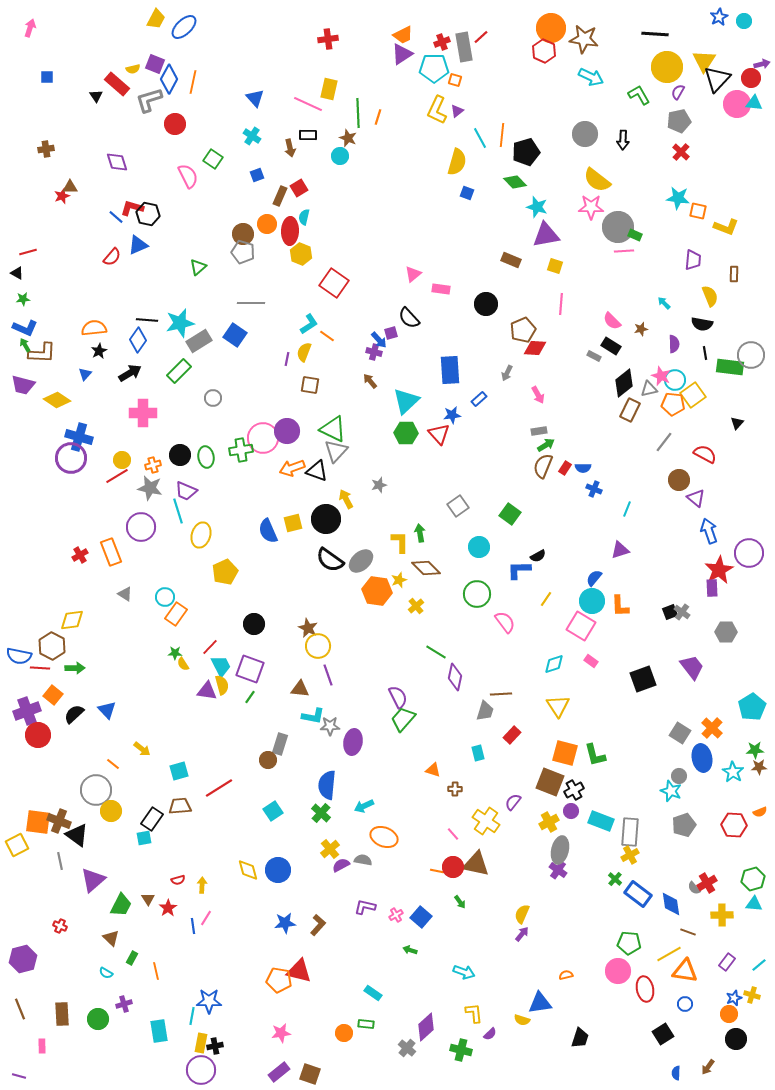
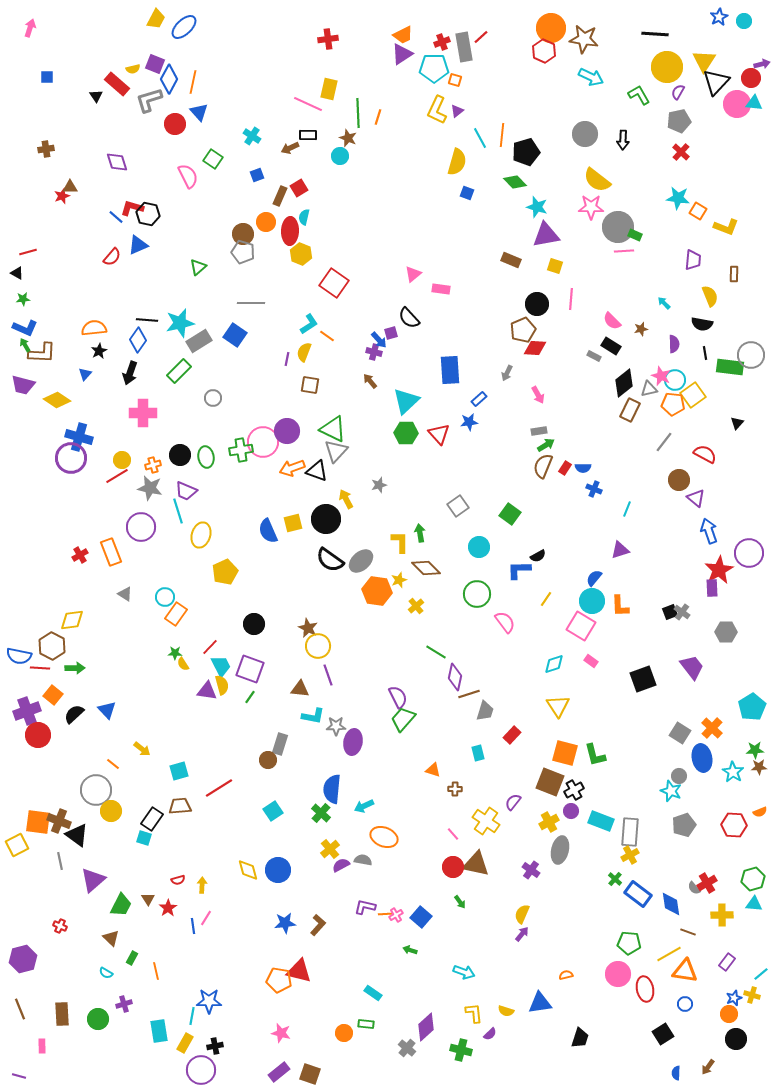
black triangle at (717, 79): moved 1 px left, 3 px down
blue triangle at (255, 98): moved 56 px left, 14 px down
brown arrow at (290, 148): rotated 78 degrees clockwise
orange square at (698, 211): rotated 18 degrees clockwise
orange circle at (267, 224): moved 1 px left, 2 px up
black circle at (486, 304): moved 51 px right
pink line at (561, 304): moved 10 px right, 5 px up
black arrow at (130, 373): rotated 140 degrees clockwise
blue star at (452, 415): moved 17 px right, 7 px down
pink circle at (263, 438): moved 4 px down
brown line at (501, 694): moved 32 px left; rotated 15 degrees counterclockwise
gray star at (330, 726): moved 6 px right
blue semicircle at (327, 785): moved 5 px right, 4 px down
cyan square at (144, 838): rotated 28 degrees clockwise
purple cross at (558, 870): moved 27 px left
orange line at (437, 871): moved 52 px left, 43 px down; rotated 16 degrees counterclockwise
cyan line at (759, 965): moved 2 px right, 9 px down
pink circle at (618, 971): moved 3 px down
yellow semicircle at (522, 1020): moved 16 px left, 9 px up
pink star at (281, 1033): rotated 24 degrees clockwise
yellow rectangle at (201, 1043): moved 16 px left; rotated 18 degrees clockwise
